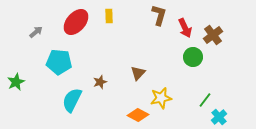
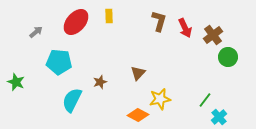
brown L-shape: moved 6 px down
green circle: moved 35 px right
green star: rotated 24 degrees counterclockwise
yellow star: moved 1 px left, 1 px down
